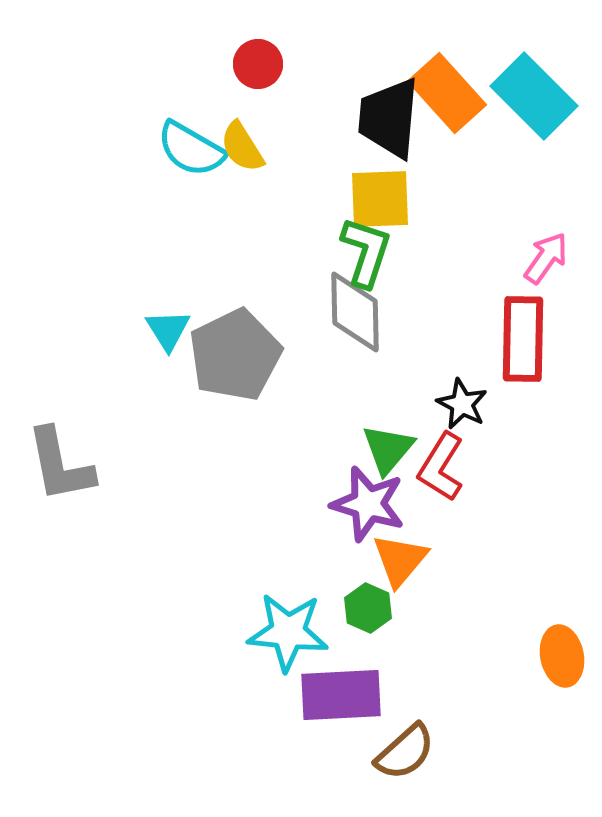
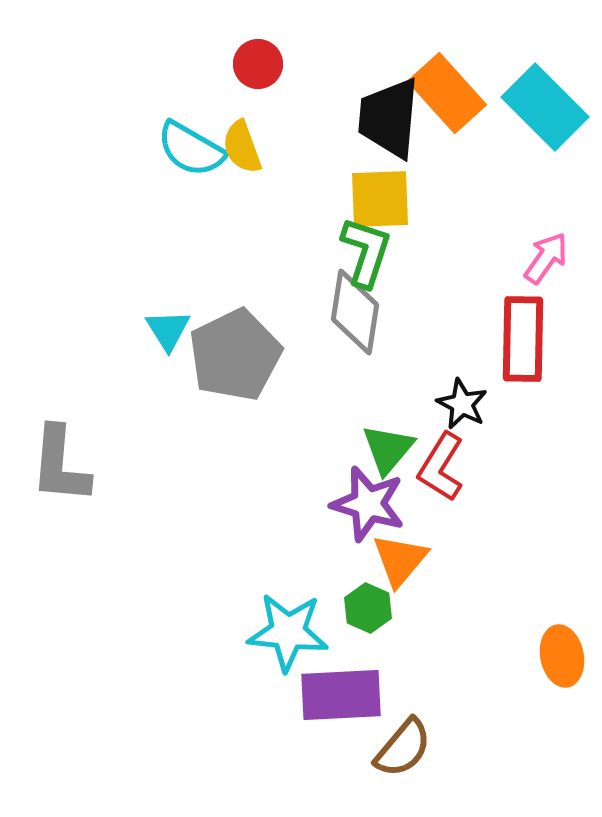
cyan rectangle: moved 11 px right, 11 px down
yellow semicircle: rotated 12 degrees clockwise
gray diamond: rotated 10 degrees clockwise
gray L-shape: rotated 16 degrees clockwise
brown semicircle: moved 2 px left, 4 px up; rotated 8 degrees counterclockwise
